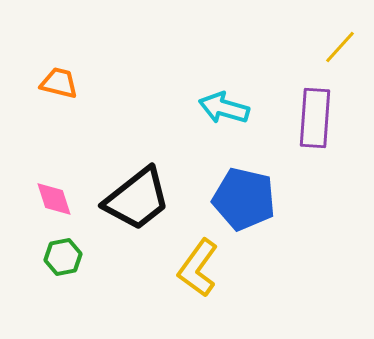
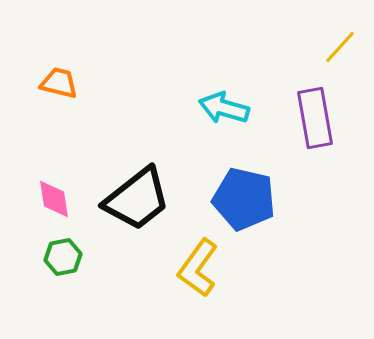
purple rectangle: rotated 14 degrees counterclockwise
pink diamond: rotated 9 degrees clockwise
